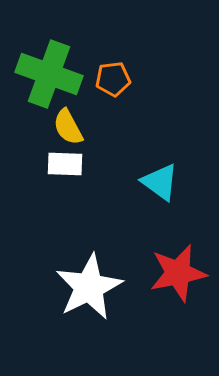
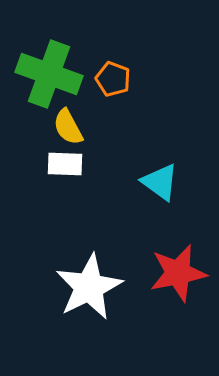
orange pentagon: rotated 28 degrees clockwise
